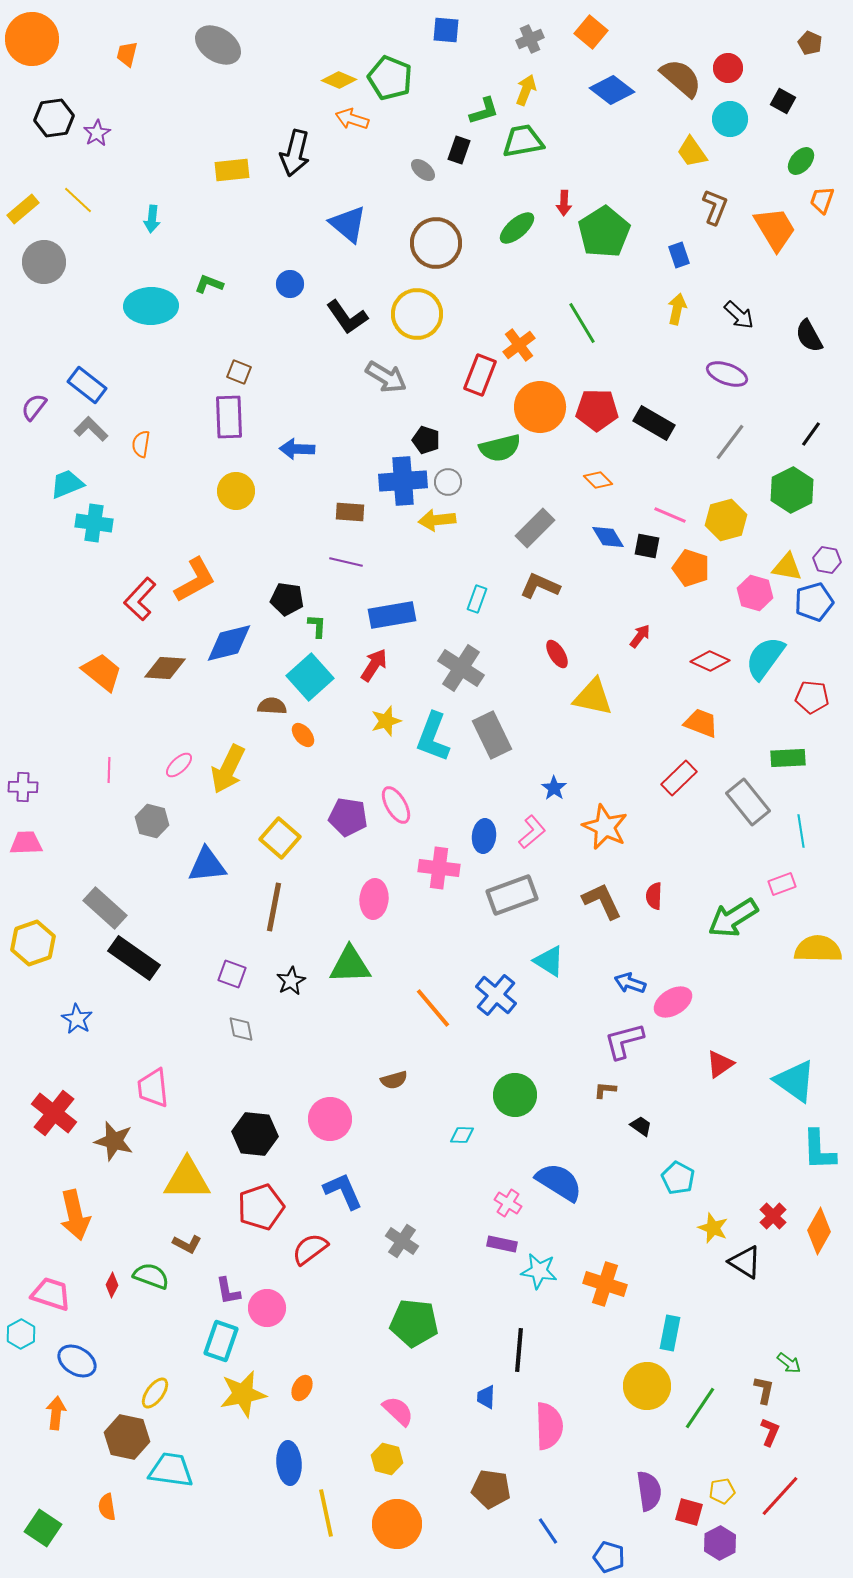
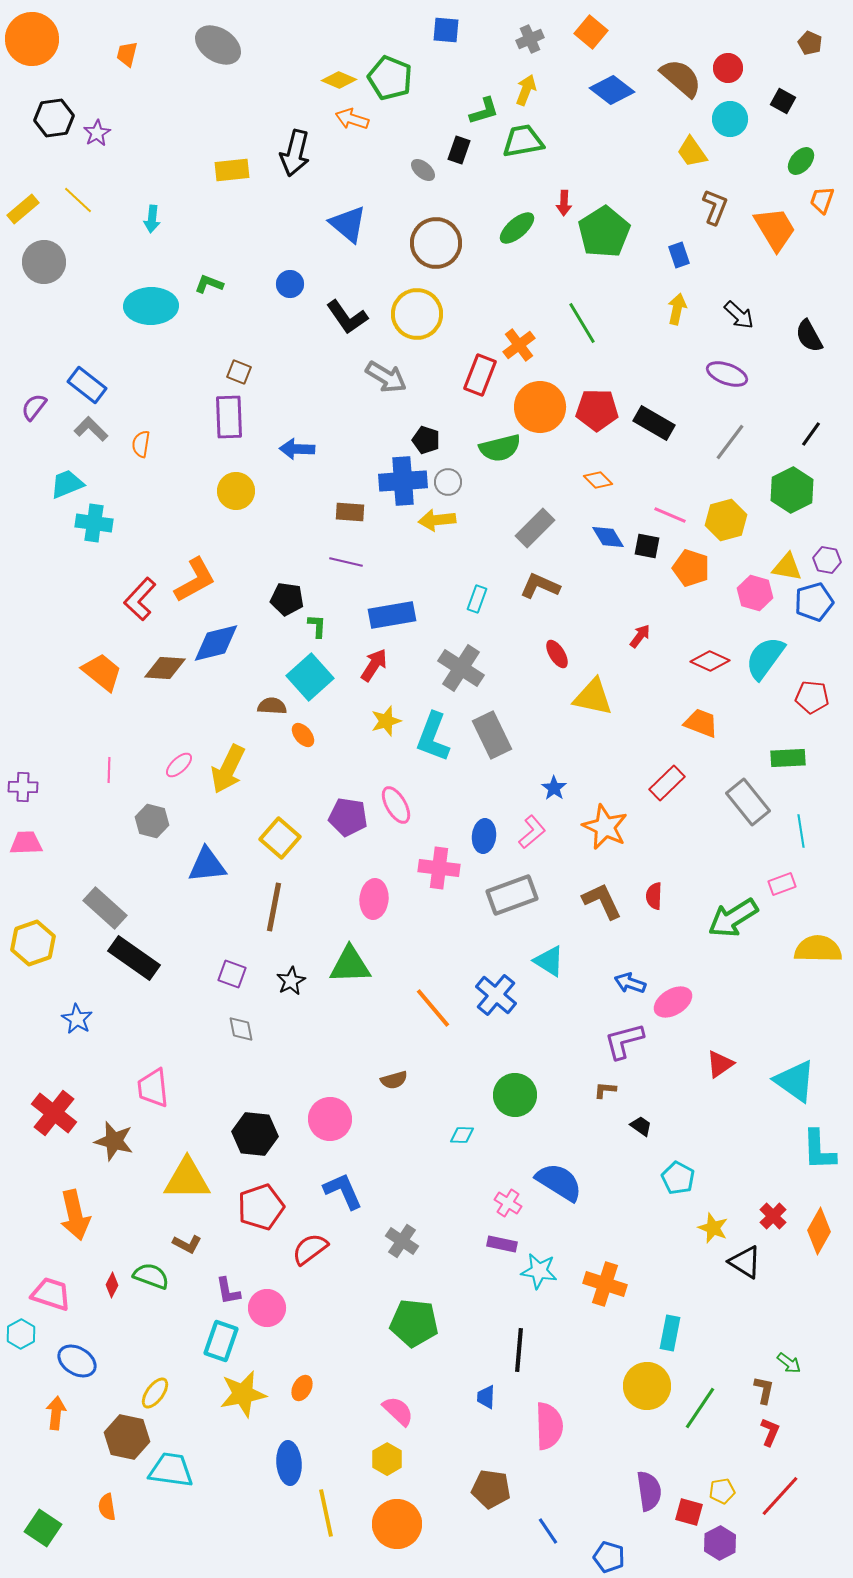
blue diamond at (229, 643): moved 13 px left
red rectangle at (679, 778): moved 12 px left, 5 px down
yellow hexagon at (387, 1459): rotated 16 degrees clockwise
